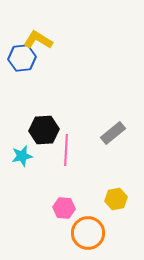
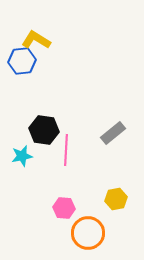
yellow L-shape: moved 2 px left
blue hexagon: moved 3 px down
black hexagon: rotated 12 degrees clockwise
